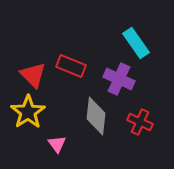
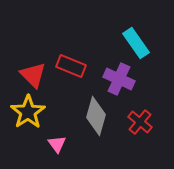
gray diamond: rotated 9 degrees clockwise
red cross: rotated 15 degrees clockwise
